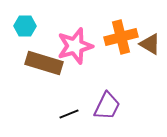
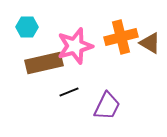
cyan hexagon: moved 2 px right, 1 px down
brown triangle: moved 1 px up
brown rectangle: rotated 30 degrees counterclockwise
black line: moved 22 px up
